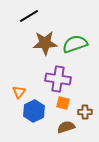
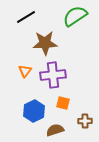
black line: moved 3 px left, 1 px down
green semicircle: moved 28 px up; rotated 15 degrees counterclockwise
purple cross: moved 5 px left, 4 px up; rotated 15 degrees counterclockwise
orange triangle: moved 6 px right, 21 px up
brown cross: moved 9 px down
brown semicircle: moved 11 px left, 3 px down
